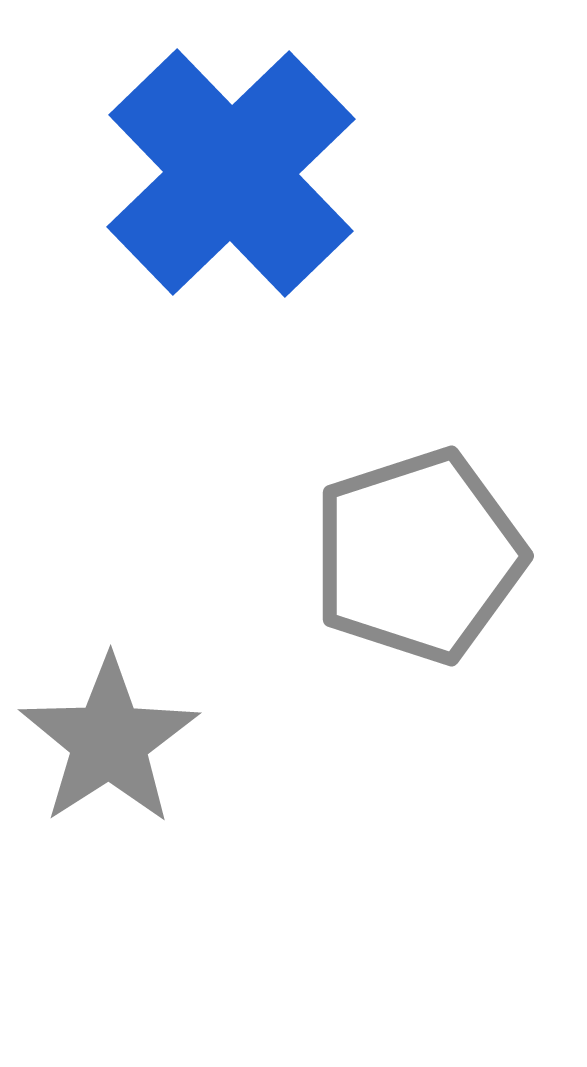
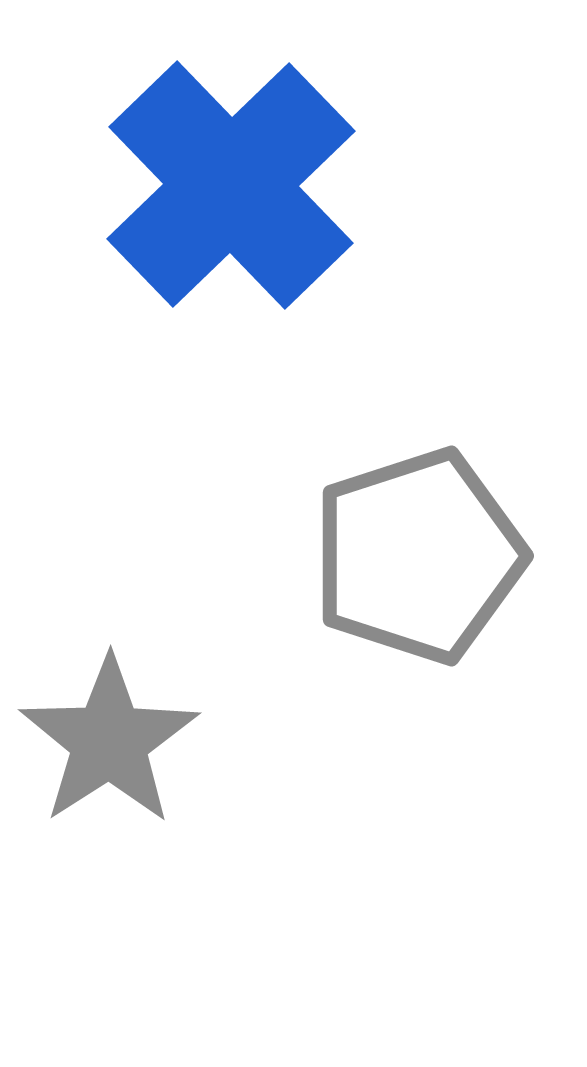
blue cross: moved 12 px down
